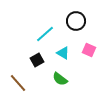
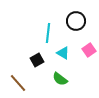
cyan line: moved 3 px right, 1 px up; rotated 42 degrees counterclockwise
pink square: rotated 32 degrees clockwise
